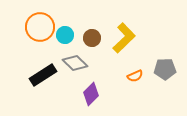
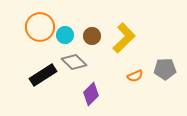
brown circle: moved 2 px up
gray diamond: moved 1 px left, 1 px up
